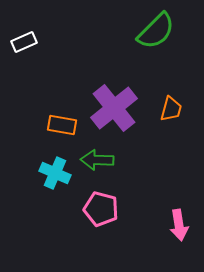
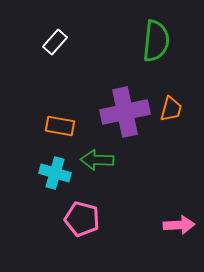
green semicircle: moved 10 px down; rotated 39 degrees counterclockwise
white rectangle: moved 31 px right; rotated 25 degrees counterclockwise
purple cross: moved 11 px right, 4 px down; rotated 27 degrees clockwise
orange rectangle: moved 2 px left, 1 px down
cyan cross: rotated 8 degrees counterclockwise
pink pentagon: moved 19 px left, 10 px down
pink arrow: rotated 84 degrees counterclockwise
